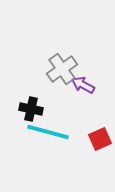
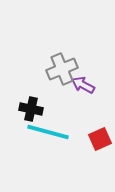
gray cross: rotated 12 degrees clockwise
